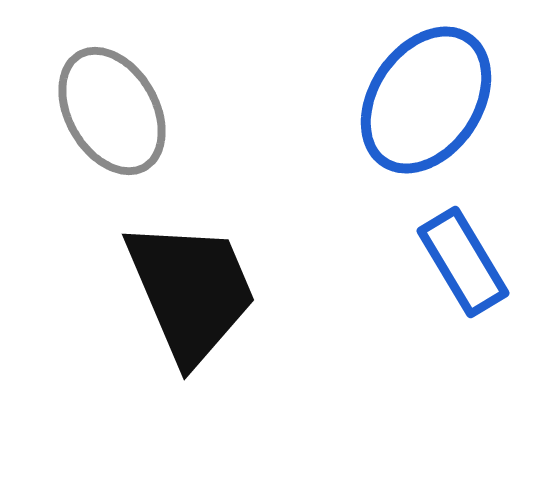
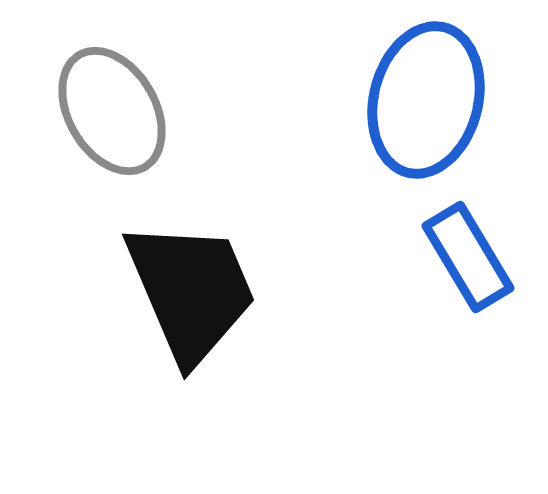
blue ellipse: rotated 20 degrees counterclockwise
blue rectangle: moved 5 px right, 5 px up
